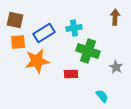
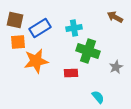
brown arrow: rotated 63 degrees counterclockwise
blue rectangle: moved 4 px left, 5 px up
orange star: moved 1 px left
gray star: rotated 16 degrees clockwise
red rectangle: moved 1 px up
cyan semicircle: moved 4 px left, 1 px down
